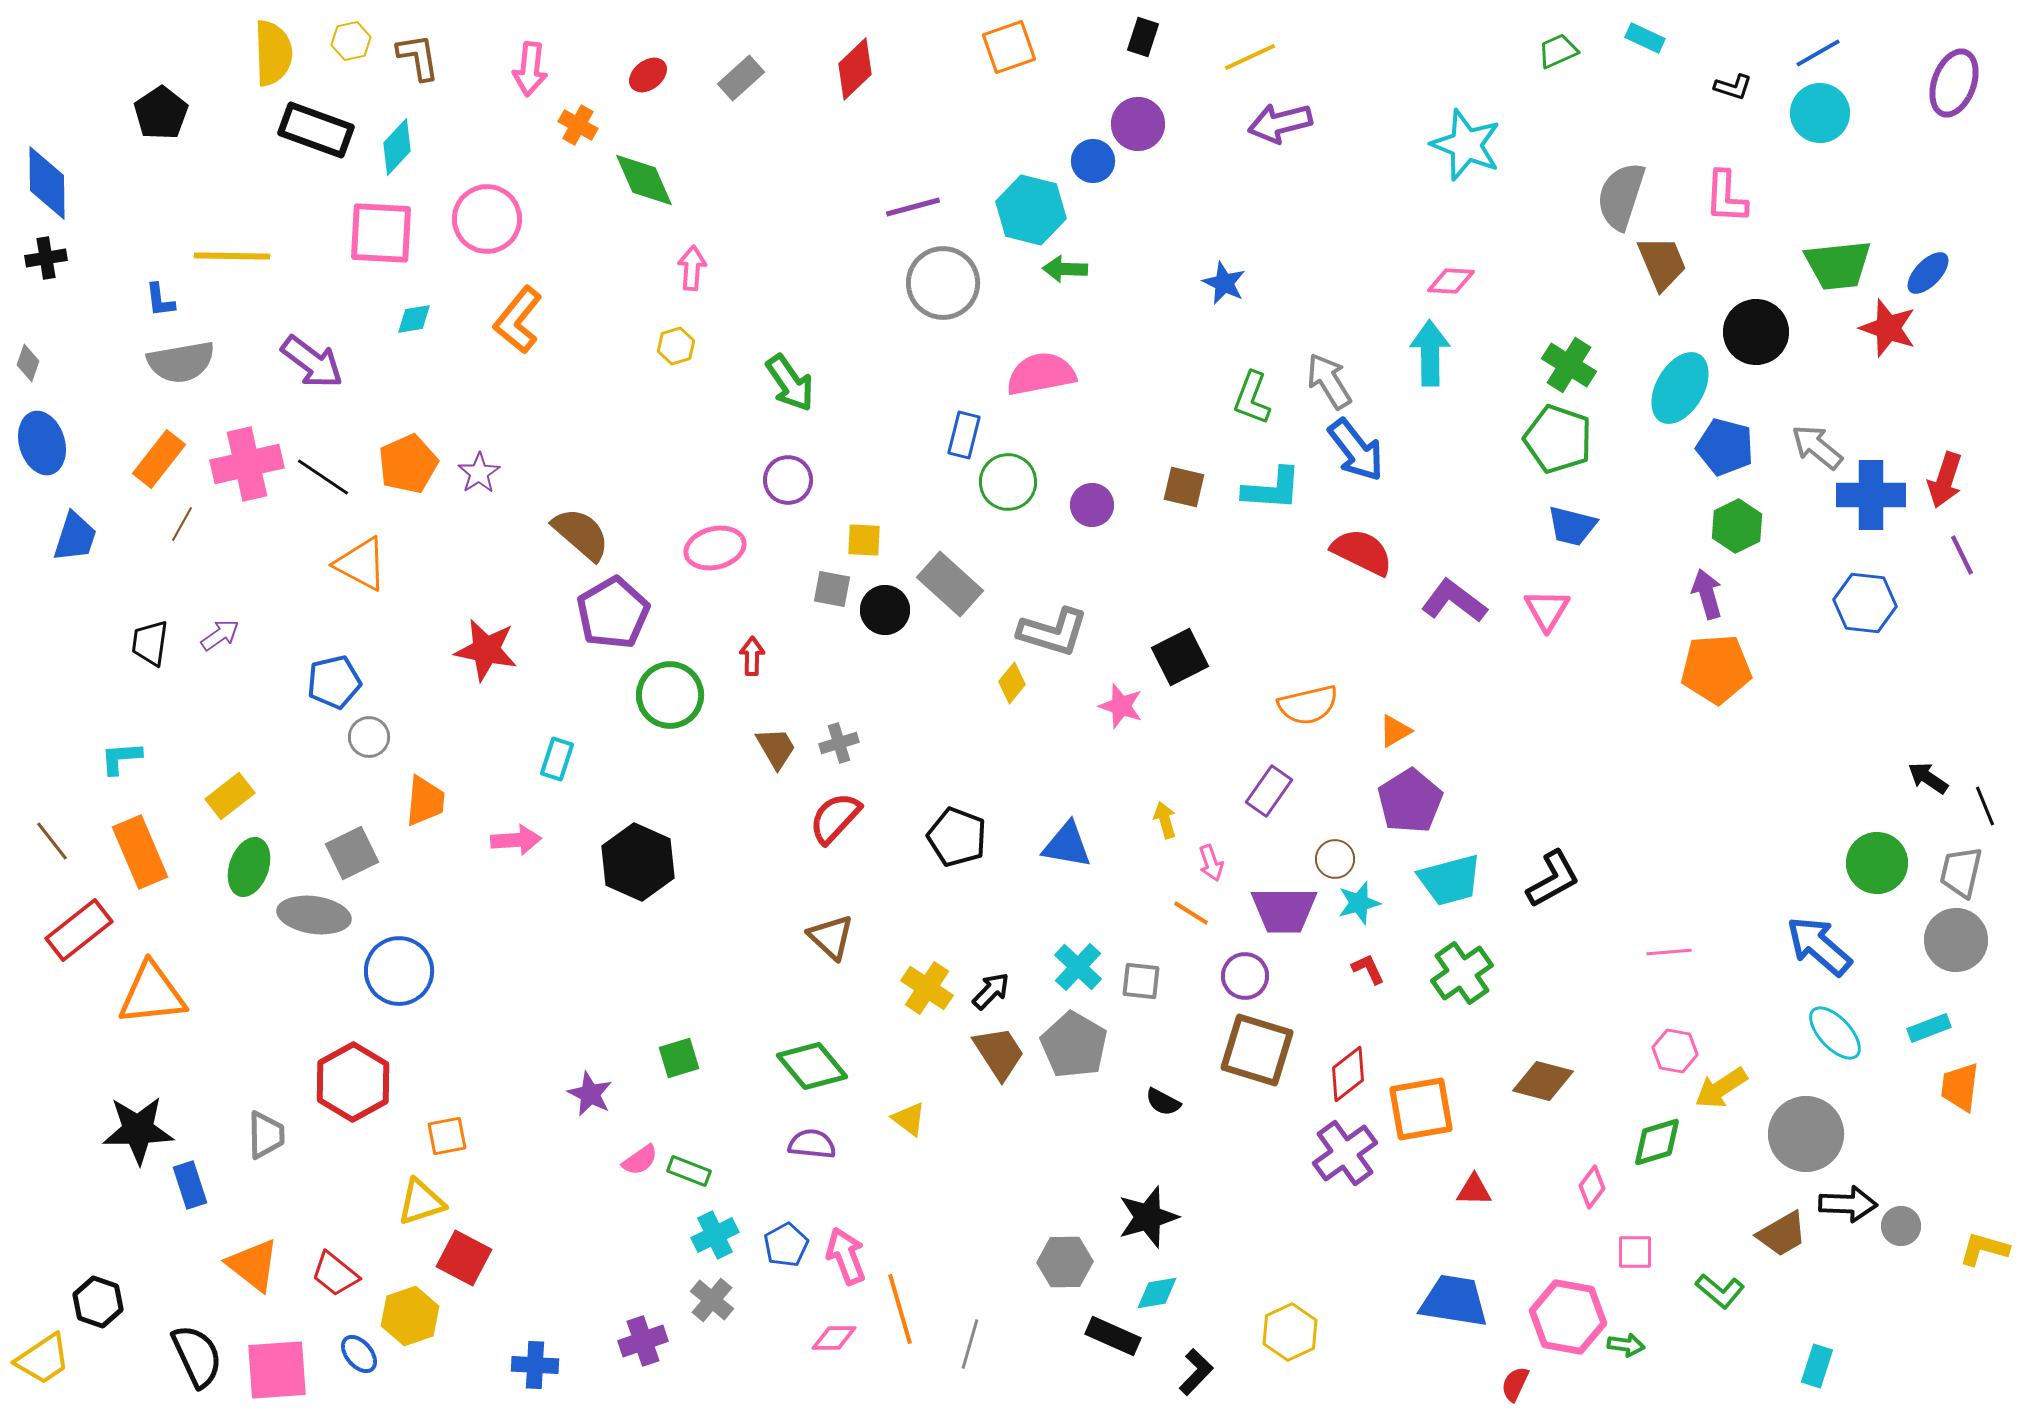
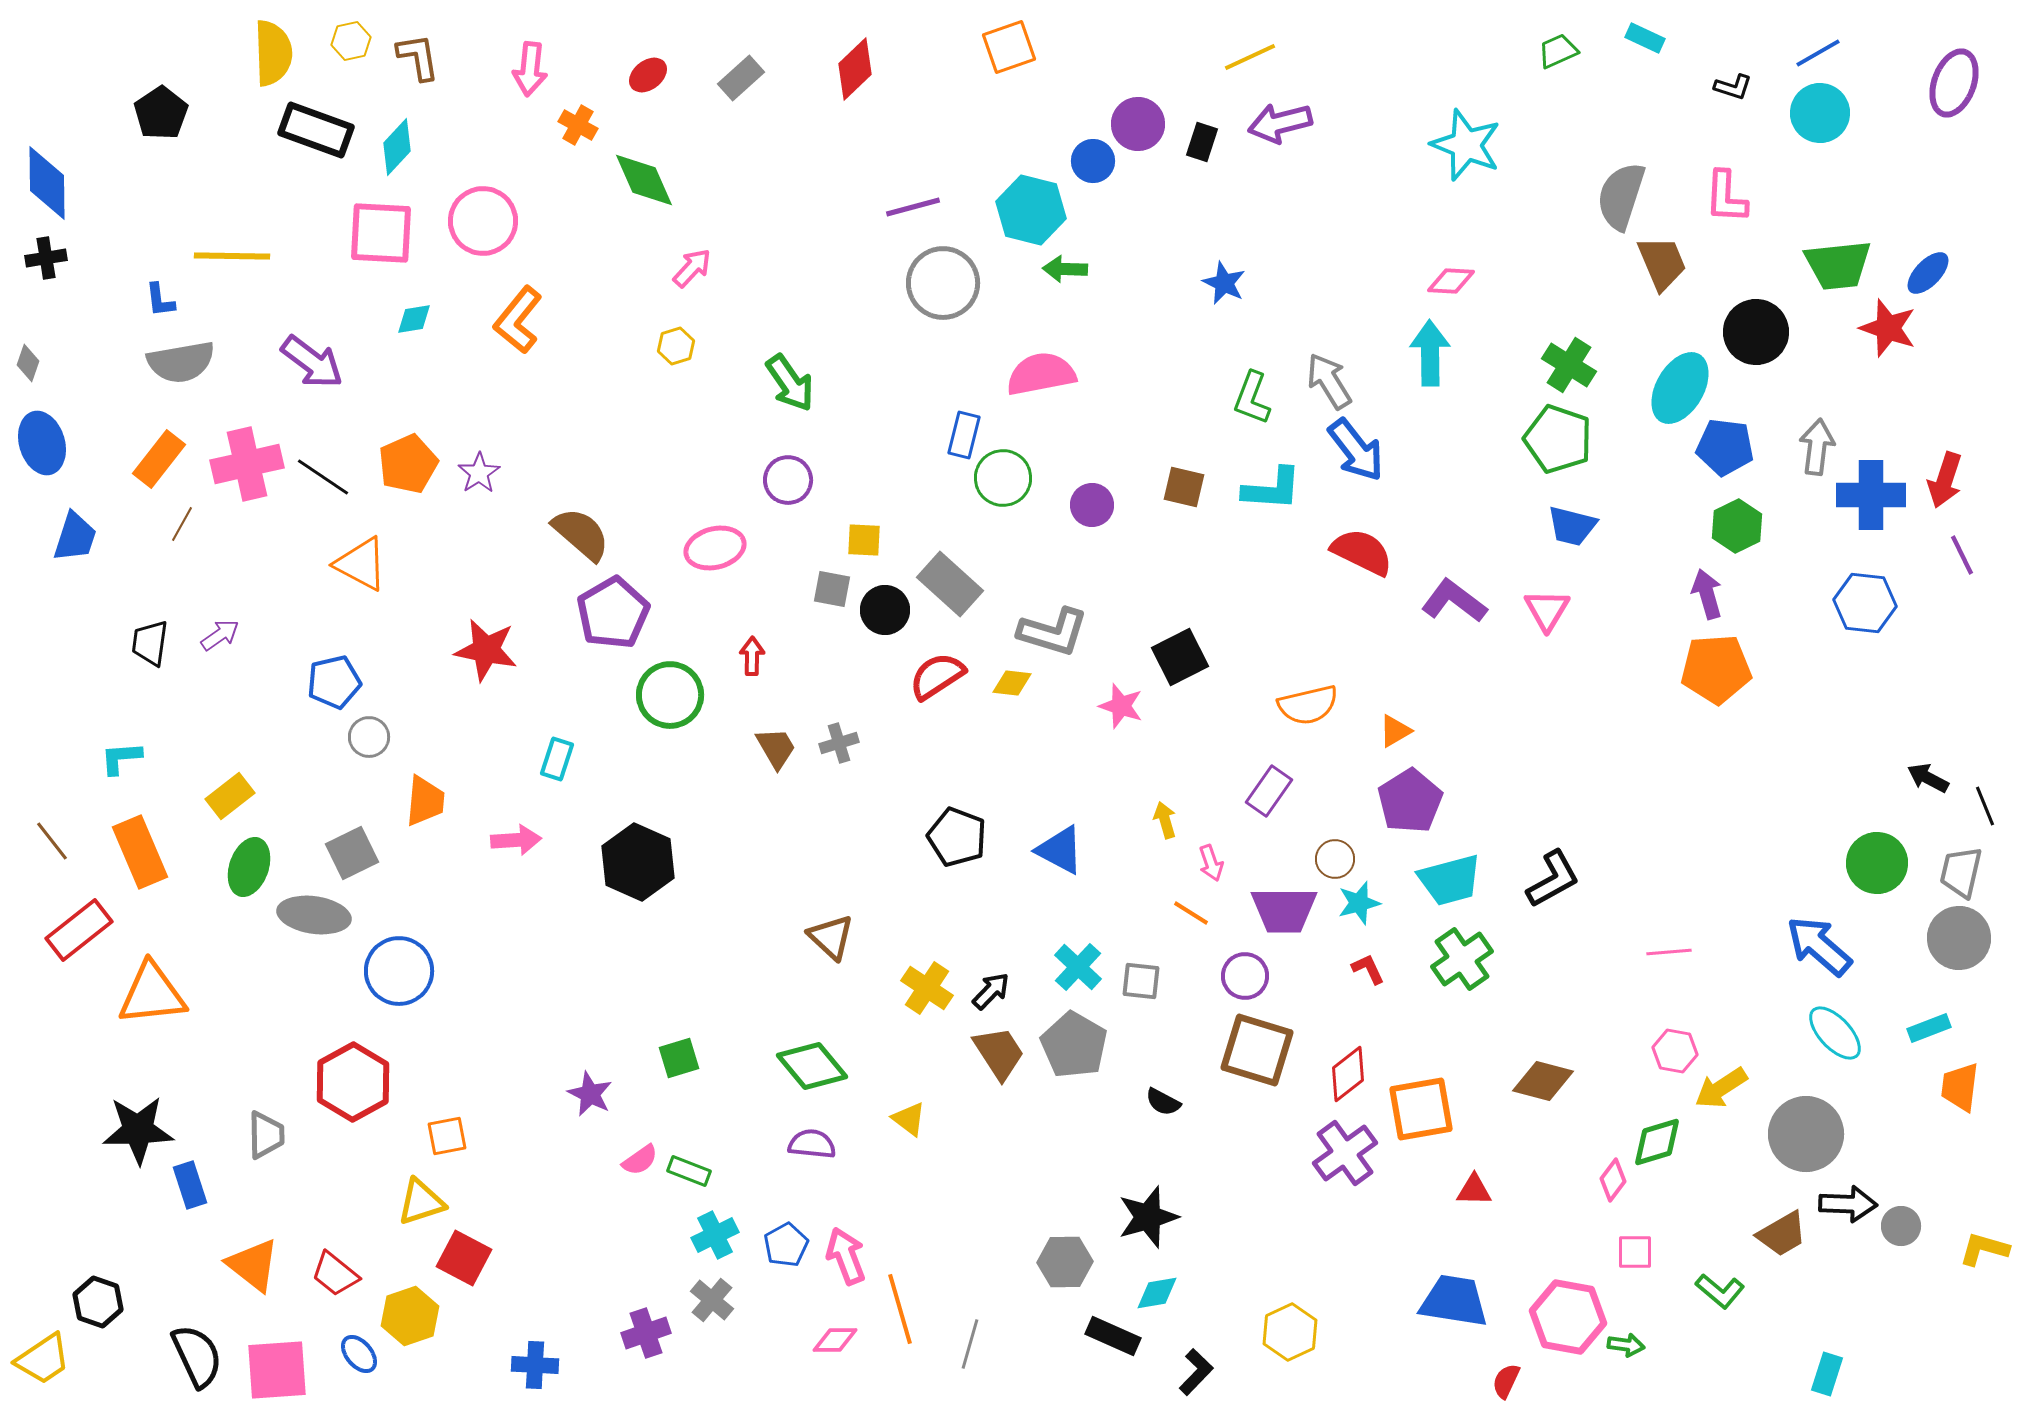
black rectangle at (1143, 37): moved 59 px right, 105 px down
pink circle at (487, 219): moved 4 px left, 2 px down
pink arrow at (692, 268): rotated 39 degrees clockwise
blue pentagon at (1725, 447): rotated 8 degrees counterclockwise
gray arrow at (1817, 447): rotated 58 degrees clockwise
green circle at (1008, 482): moved 5 px left, 4 px up
yellow diamond at (1012, 683): rotated 57 degrees clockwise
black arrow at (1928, 778): rotated 6 degrees counterclockwise
red semicircle at (835, 818): moved 102 px right, 142 px up; rotated 14 degrees clockwise
blue triangle at (1067, 845): moved 7 px left, 5 px down; rotated 18 degrees clockwise
gray circle at (1956, 940): moved 3 px right, 2 px up
green cross at (1462, 973): moved 14 px up
pink diamond at (1592, 1187): moved 21 px right, 7 px up
pink diamond at (834, 1338): moved 1 px right, 2 px down
purple cross at (643, 1341): moved 3 px right, 8 px up
cyan rectangle at (1817, 1366): moved 10 px right, 8 px down
red semicircle at (1515, 1384): moved 9 px left, 3 px up
